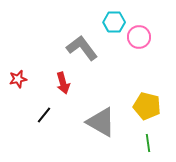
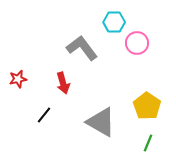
pink circle: moved 2 px left, 6 px down
yellow pentagon: rotated 20 degrees clockwise
green line: rotated 30 degrees clockwise
